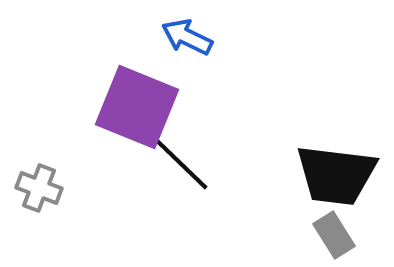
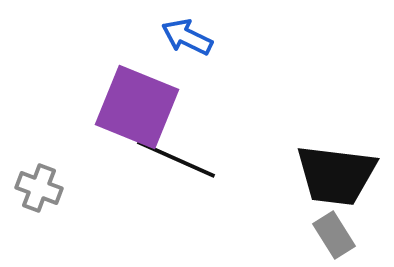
black line: rotated 20 degrees counterclockwise
